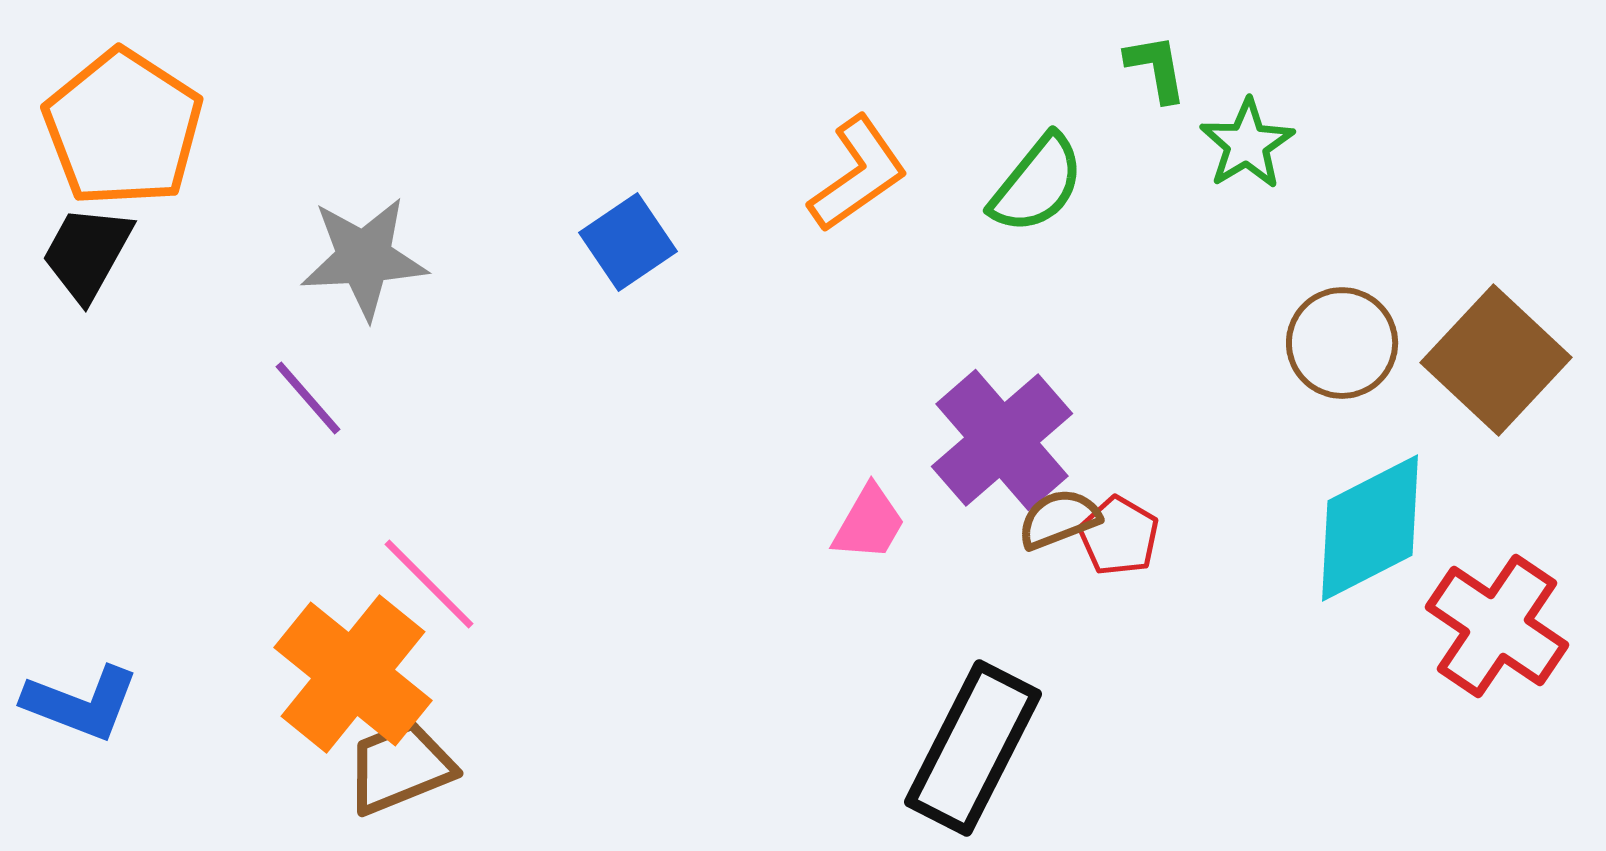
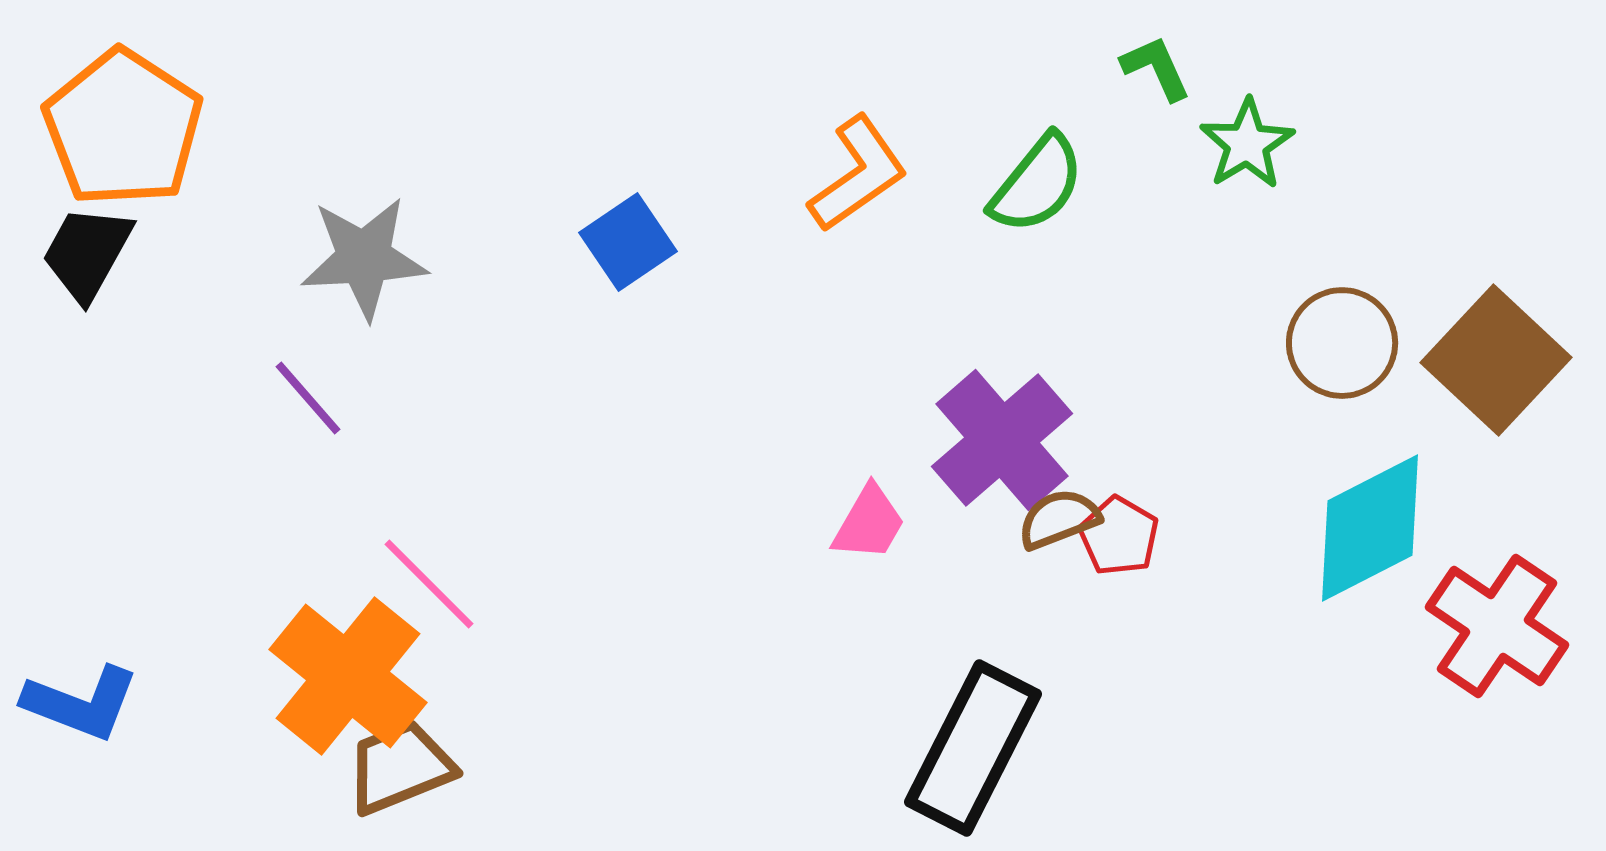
green L-shape: rotated 14 degrees counterclockwise
orange cross: moved 5 px left, 2 px down
